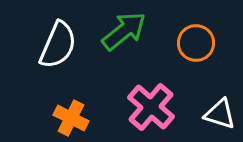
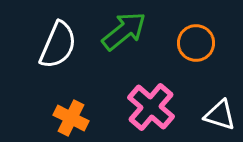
white triangle: moved 1 px down
